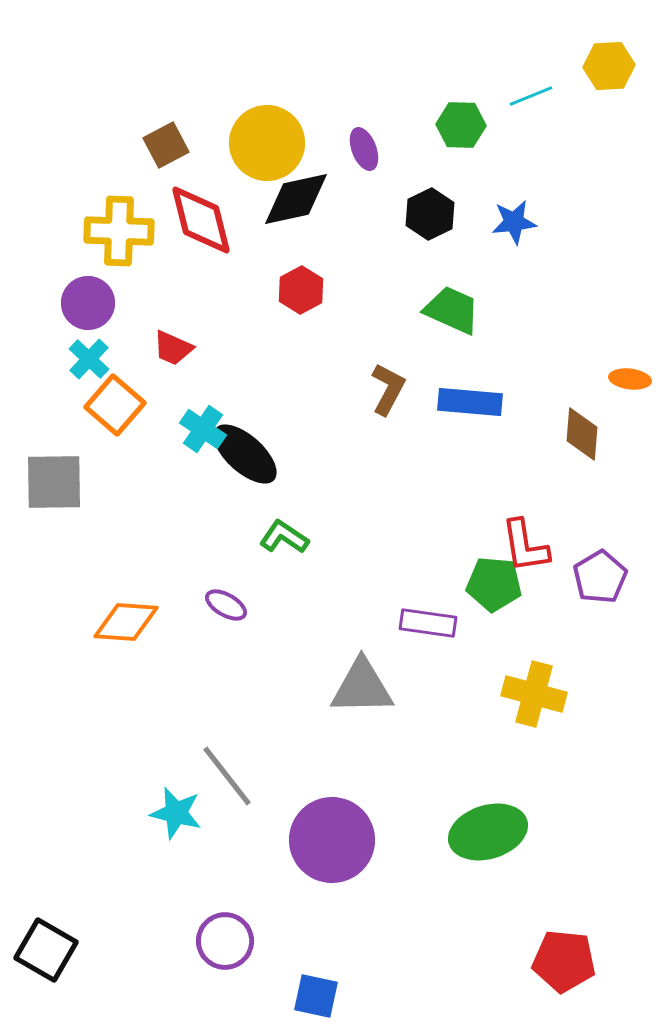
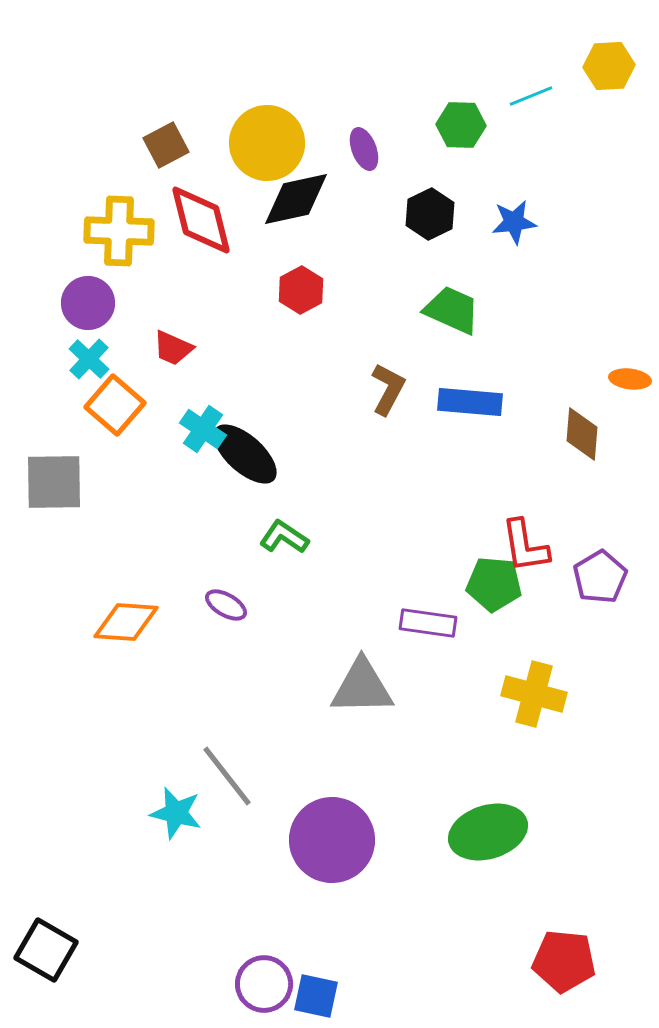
purple circle at (225, 941): moved 39 px right, 43 px down
